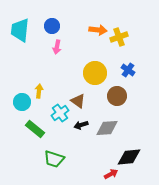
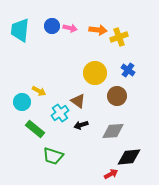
pink arrow: moved 13 px right, 19 px up; rotated 88 degrees counterclockwise
yellow arrow: rotated 112 degrees clockwise
gray diamond: moved 6 px right, 3 px down
green trapezoid: moved 1 px left, 3 px up
